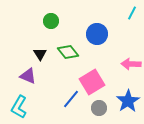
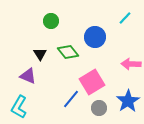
cyan line: moved 7 px left, 5 px down; rotated 16 degrees clockwise
blue circle: moved 2 px left, 3 px down
